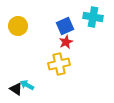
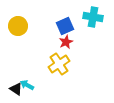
yellow cross: rotated 20 degrees counterclockwise
